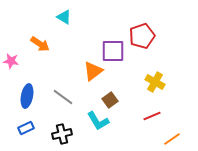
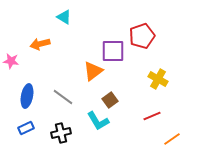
orange arrow: rotated 132 degrees clockwise
yellow cross: moved 3 px right, 3 px up
black cross: moved 1 px left, 1 px up
